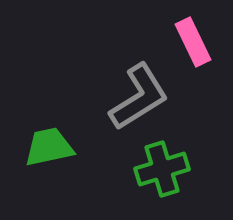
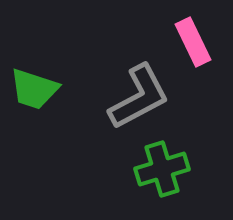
gray L-shape: rotated 4 degrees clockwise
green trapezoid: moved 15 px left, 58 px up; rotated 150 degrees counterclockwise
